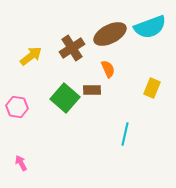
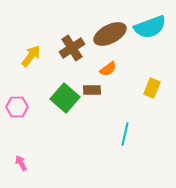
yellow arrow: rotated 15 degrees counterclockwise
orange semicircle: rotated 78 degrees clockwise
pink hexagon: rotated 10 degrees counterclockwise
